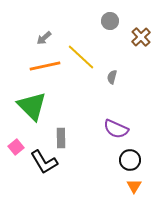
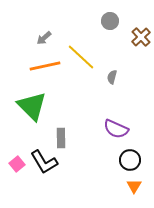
pink square: moved 1 px right, 17 px down
